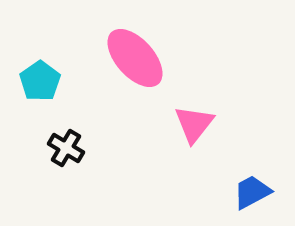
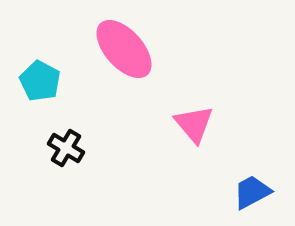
pink ellipse: moved 11 px left, 9 px up
cyan pentagon: rotated 9 degrees counterclockwise
pink triangle: rotated 18 degrees counterclockwise
